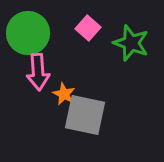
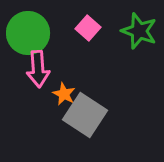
green star: moved 8 px right, 12 px up
pink arrow: moved 3 px up
gray square: rotated 21 degrees clockwise
